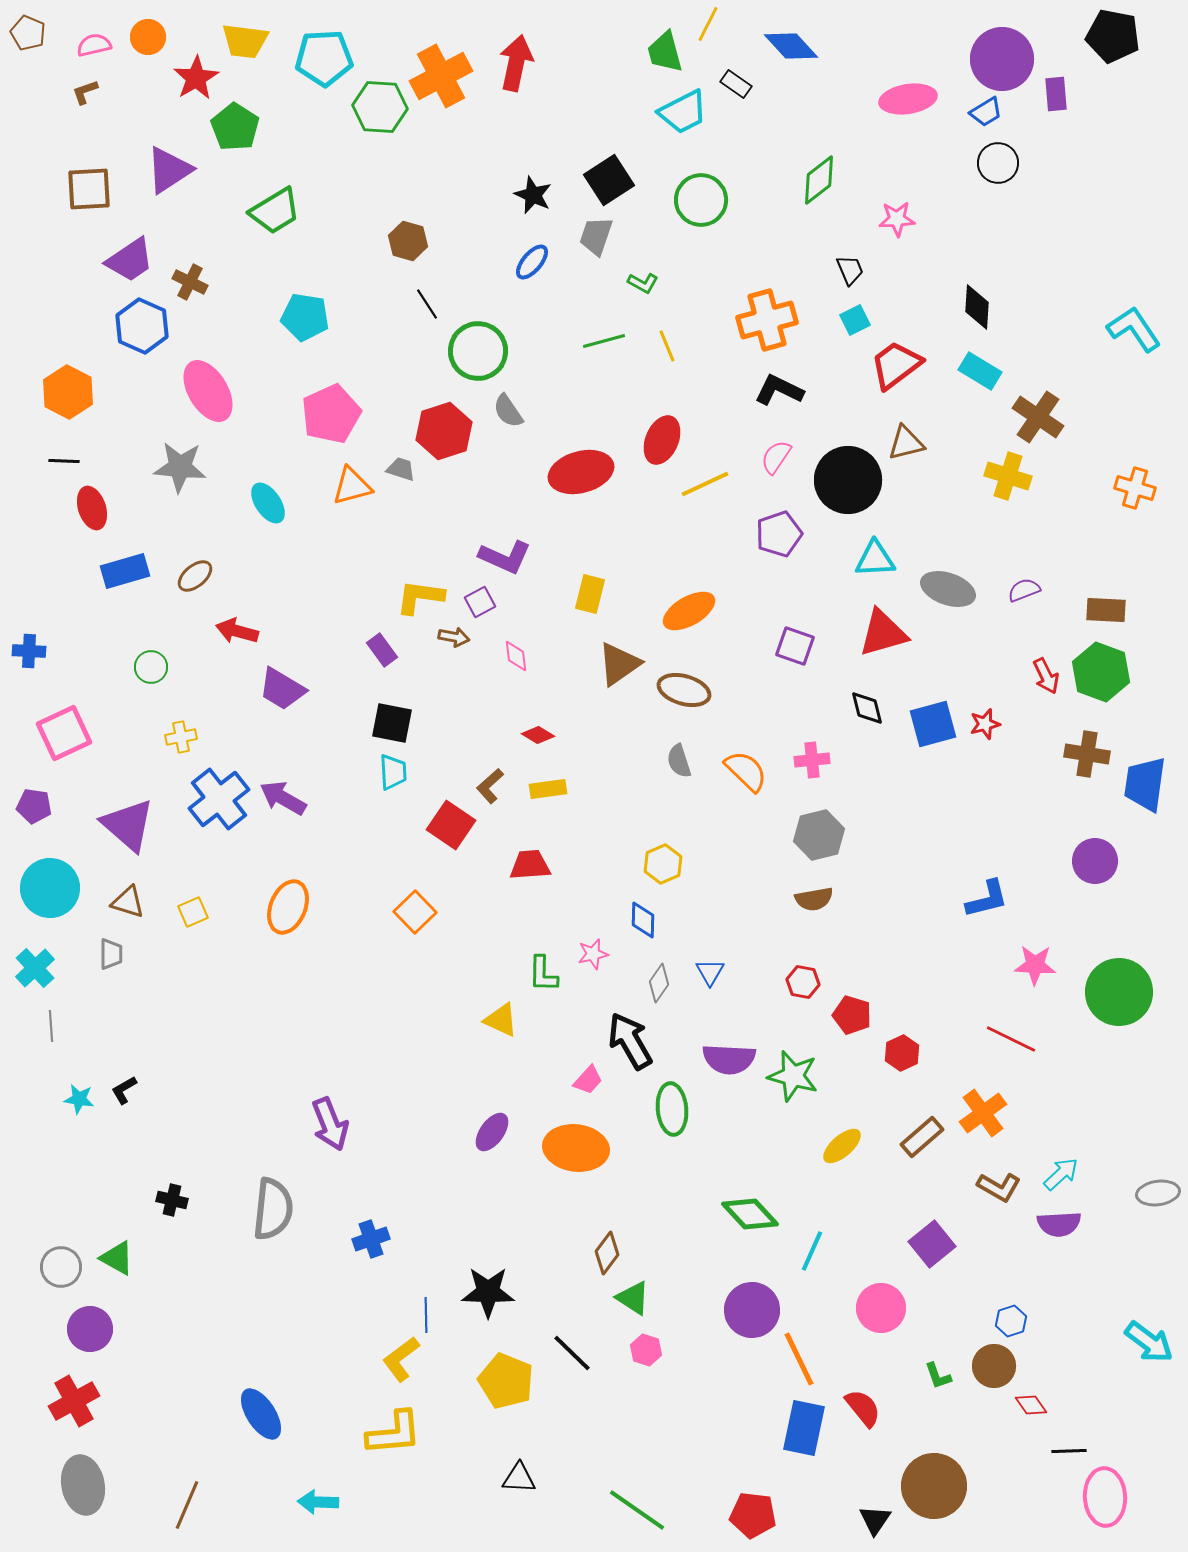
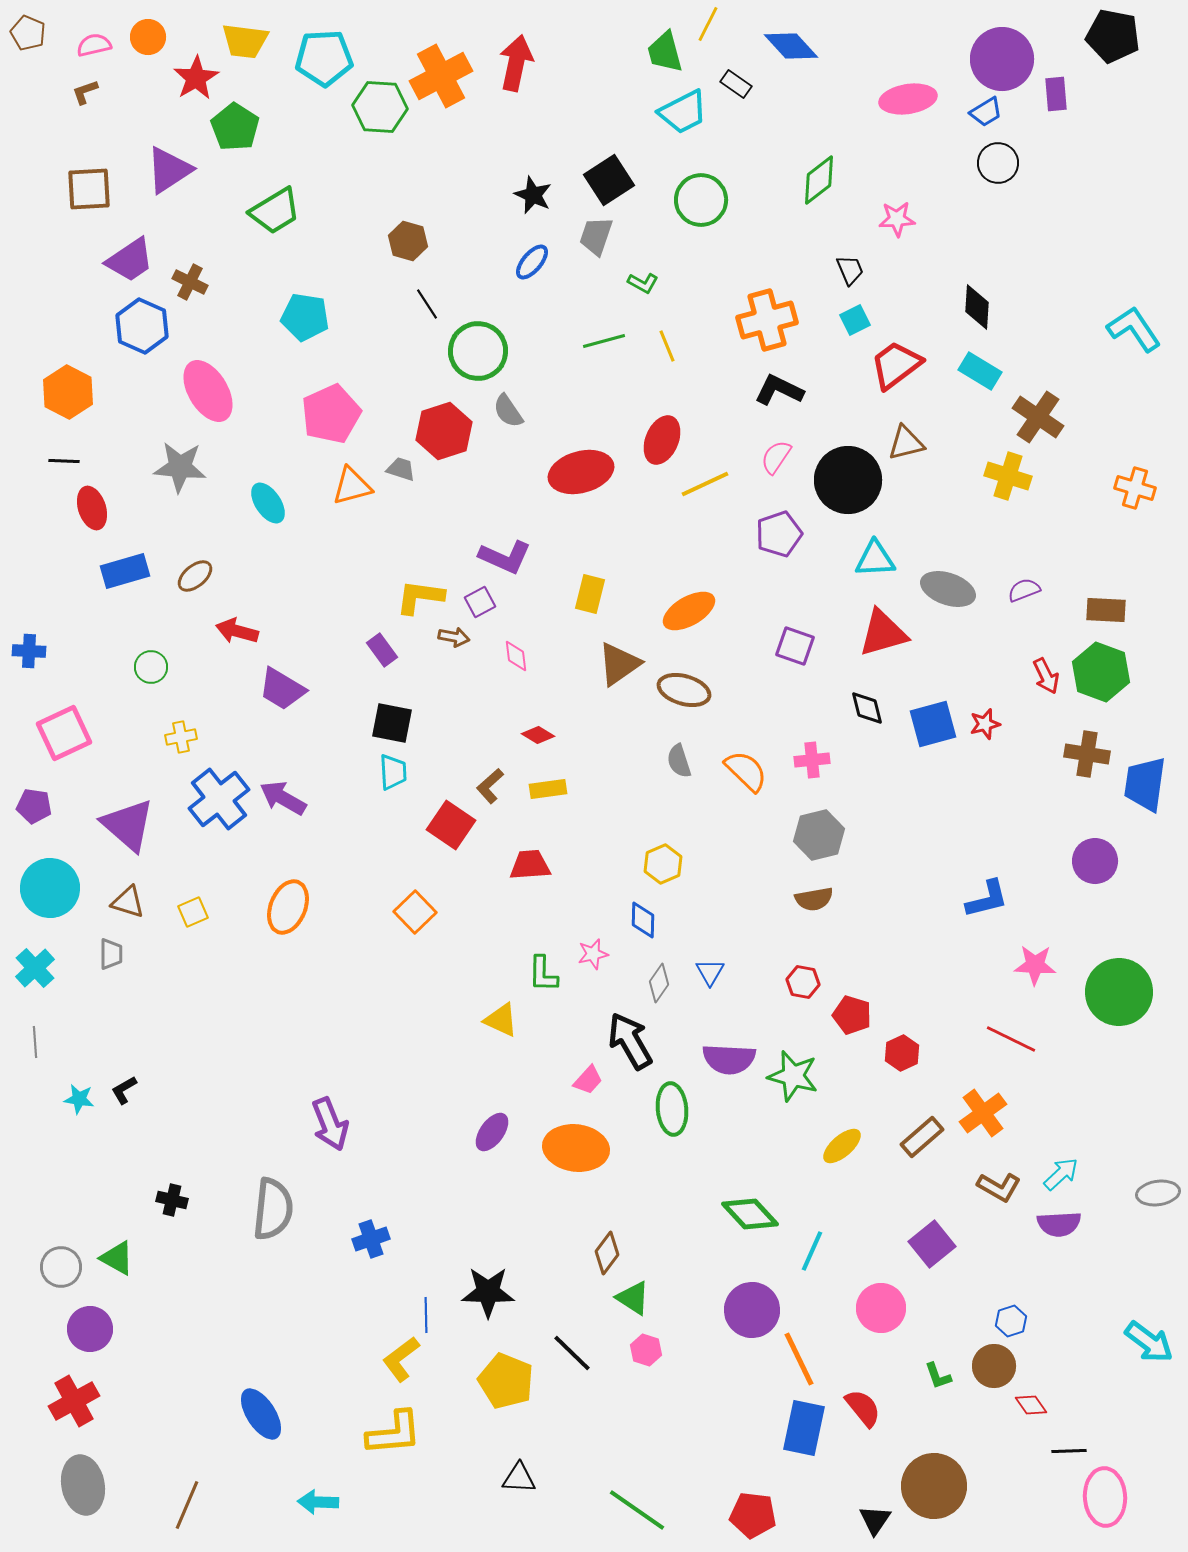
gray line at (51, 1026): moved 16 px left, 16 px down
